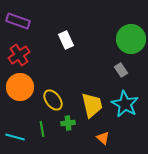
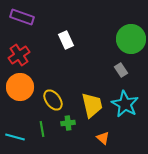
purple rectangle: moved 4 px right, 4 px up
